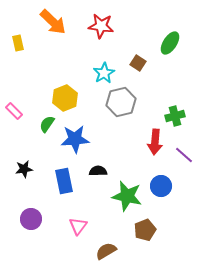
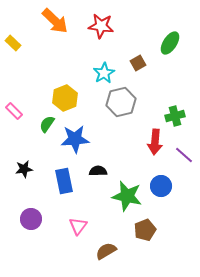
orange arrow: moved 2 px right, 1 px up
yellow rectangle: moved 5 px left; rotated 35 degrees counterclockwise
brown square: rotated 28 degrees clockwise
